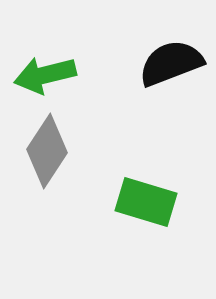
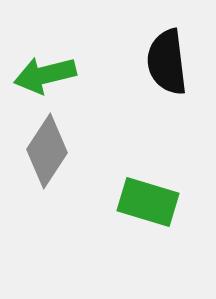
black semicircle: moved 4 px left, 1 px up; rotated 76 degrees counterclockwise
green rectangle: moved 2 px right
